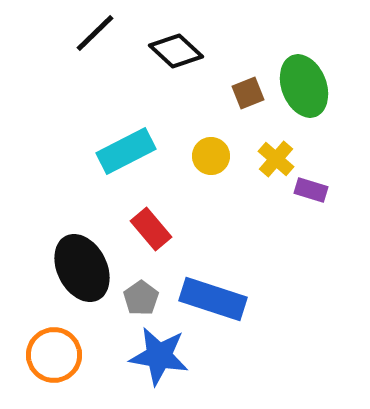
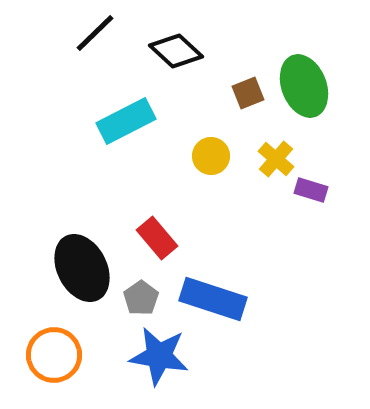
cyan rectangle: moved 30 px up
red rectangle: moved 6 px right, 9 px down
